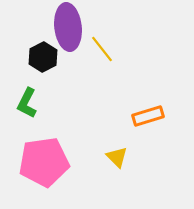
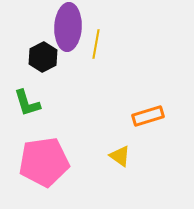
purple ellipse: rotated 9 degrees clockwise
yellow line: moved 6 px left, 5 px up; rotated 48 degrees clockwise
green L-shape: rotated 44 degrees counterclockwise
yellow triangle: moved 3 px right, 1 px up; rotated 10 degrees counterclockwise
